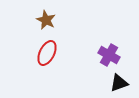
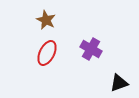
purple cross: moved 18 px left, 6 px up
